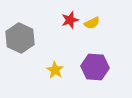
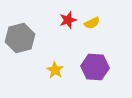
red star: moved 2 px left
gray hexagon: rotated 20 degrees clockwise
